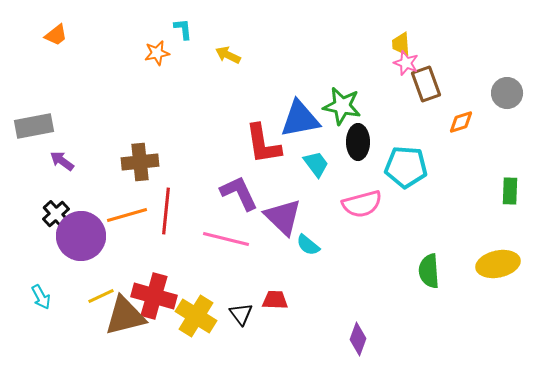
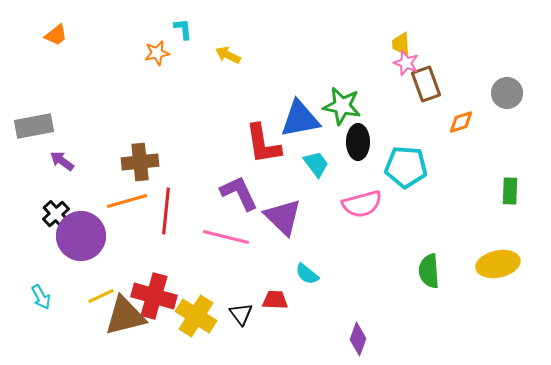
orange line: moved 14 px up
pink line: moved 2 px up
cyan semicircle: moved 1 px left, 29 px down
